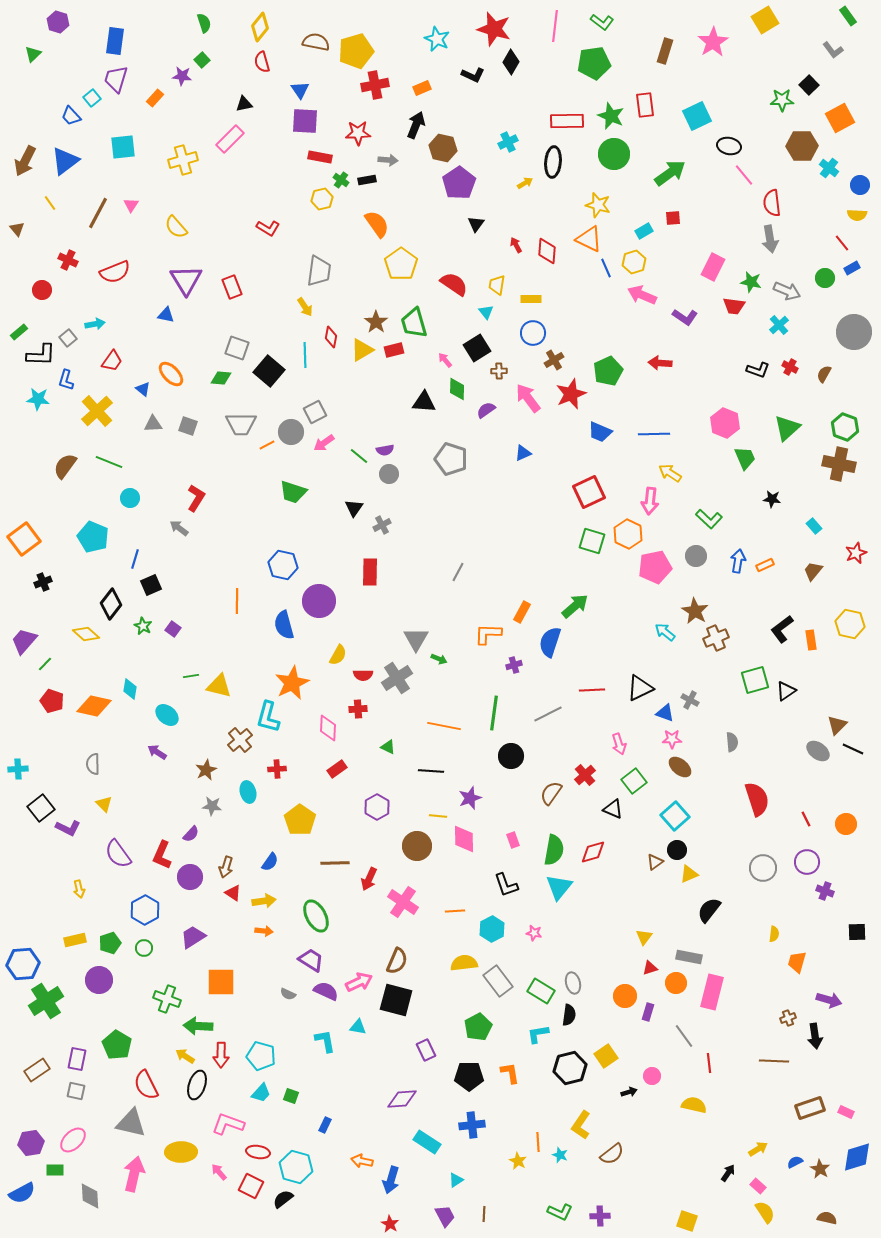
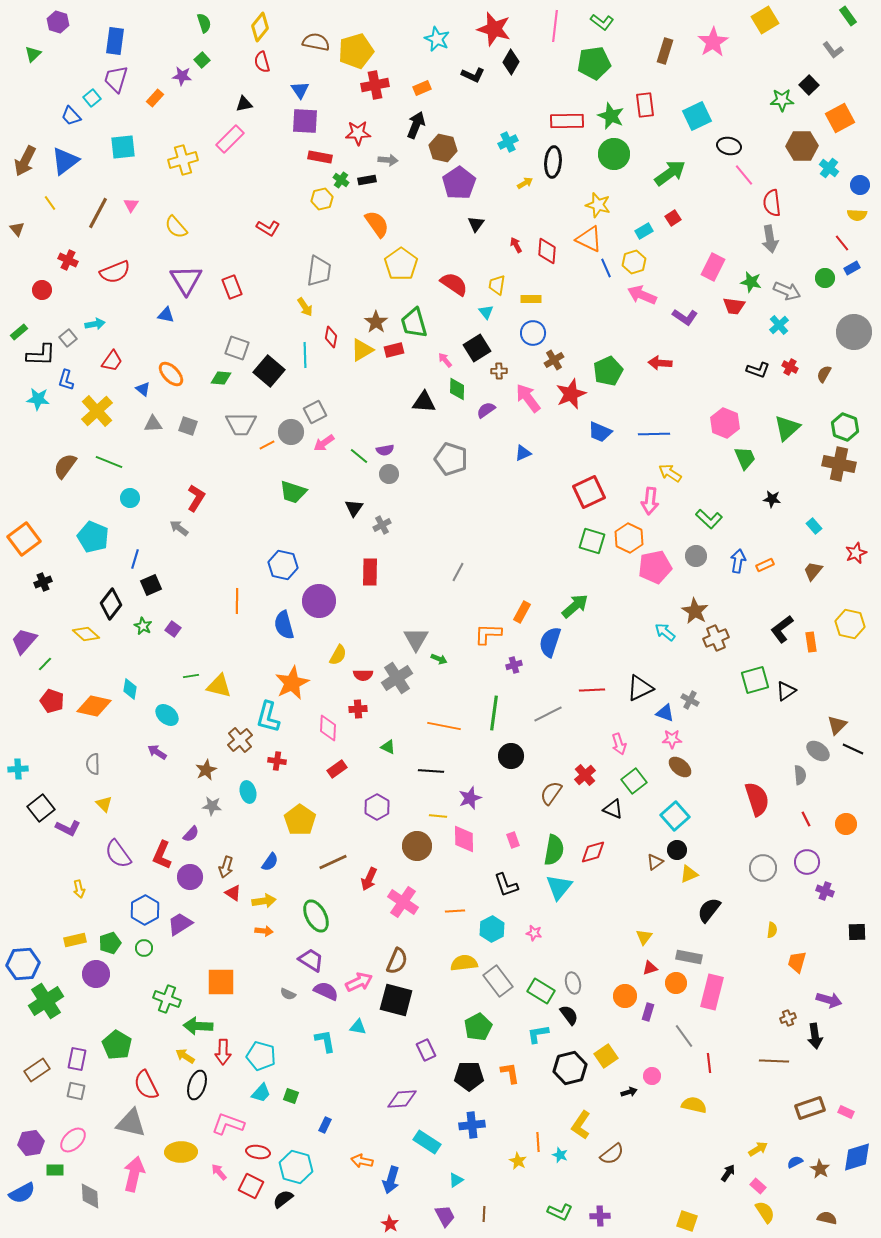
red square at (673, 218): rotated 28 degrees counterclockwise
orange hexagon at (628, 534): moved 1 px right, 4 px down
orange rectangle at (811, 640): moved 2 px down
gray semicircle at (732, 742): moved 68 px right, 33 px down
red cross at (277, 769): moved 8 px up; rotated 12 degrees clockwise
brown line at (335, 863): moved 2 px left, 1 px up; rotated 24 degrees counterclockwise
yellow semicircle at (774, 934): moved 2 px left, 4 px up
purple trapezoid at (193, 937): moved 13 px left, 13 px up
purple circle at (99, 980): moved 3 px left, 6 px up
black semicircle at (569, 1015): rotated 45 degrees counterclockwise
red arrow at (221, 1055): moved 2 px right, 3 px up
